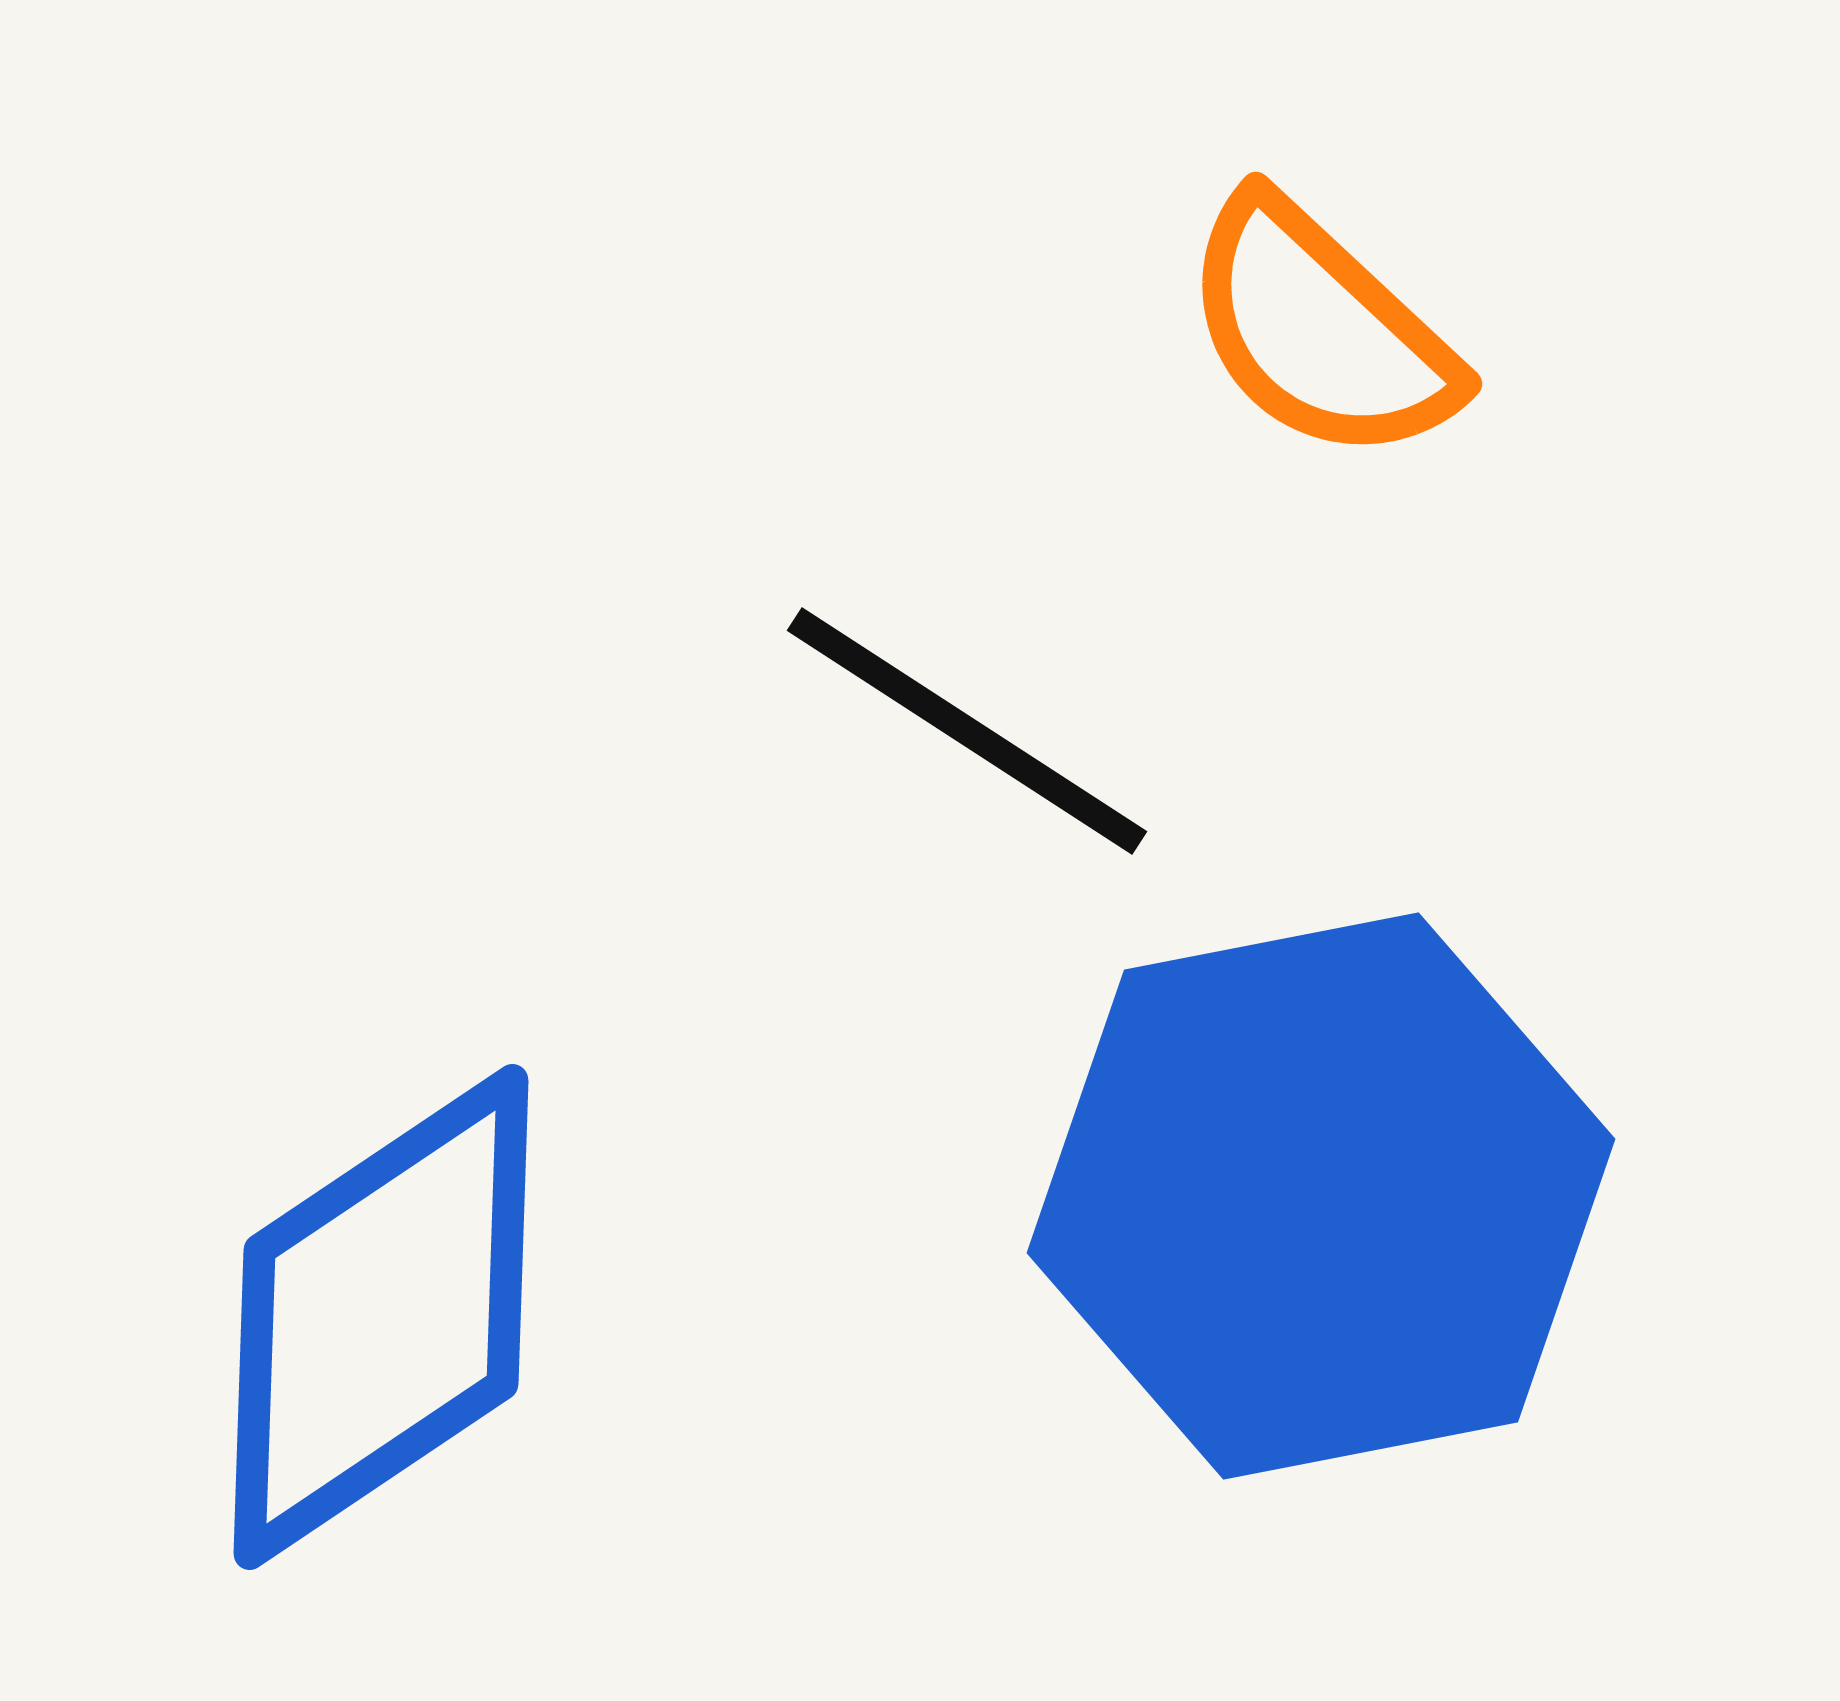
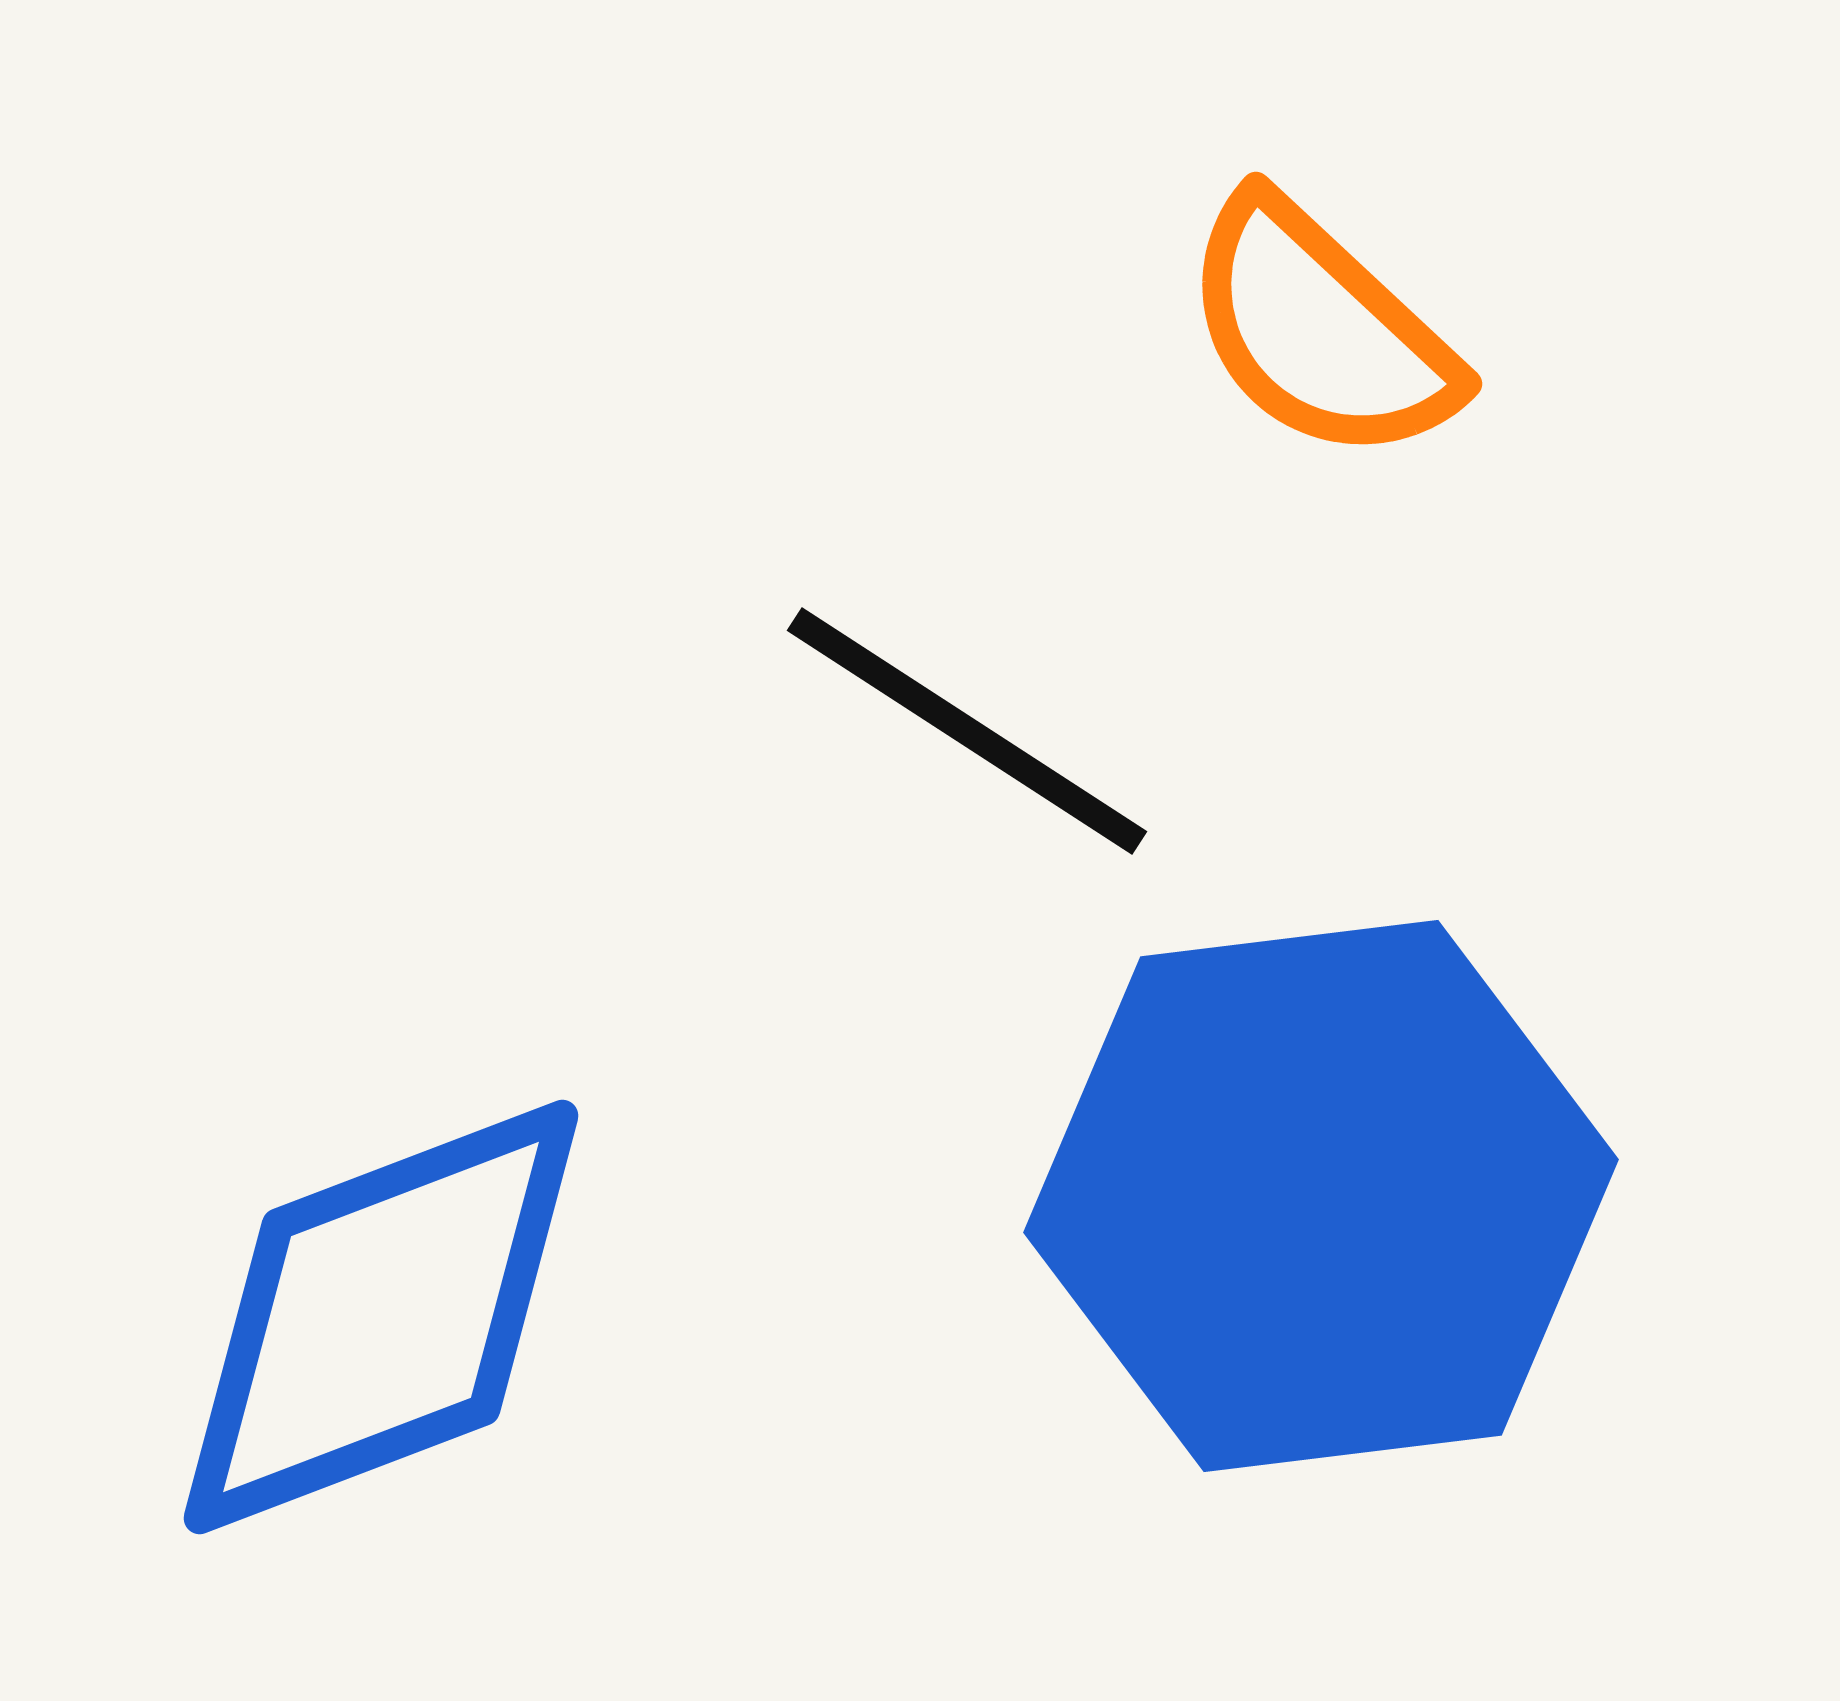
blue hexagon: rotated 4 degrees clockwise
blue diamond: rotated 13 degrees clockwise
